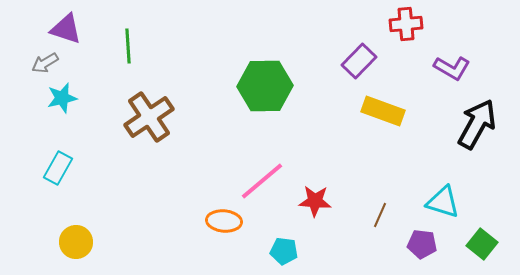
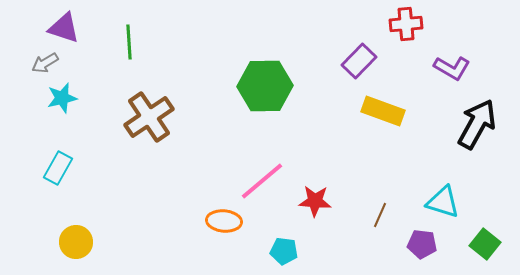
purple triangle: moved 2 px left, 1 px up
green line: moved 1 px right, 4 px up
green square: moved 3 px right
